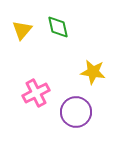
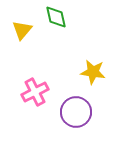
green diamond: moved 2 px left, 10 px up
pink cross: moved 1 px left, 1 px up
